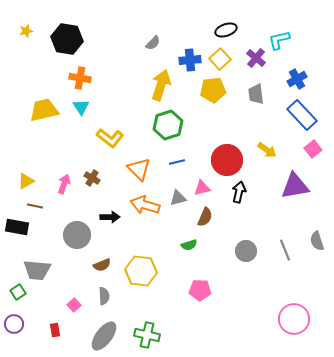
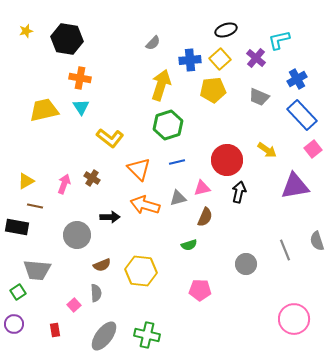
gray trapezoid at (256, 94): moved 3 px right, 3 px down; rotated 60 degrees counterclockwise
gray circle at (246, 251): moved 13 px down
gray semicircle at (104, 296): moved 8 px left, 3 px up
